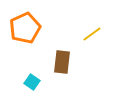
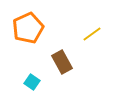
orange pentagon: moved 3 px right
brown rectangle: rotated 35 degrees counterclockwise
